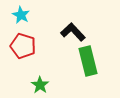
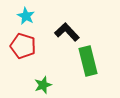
cyan star: moved 5 px right, 1 px down
black L-shape: moved 6 px left
green star: moved 3 px right; rotated 18 degrees clockwise
